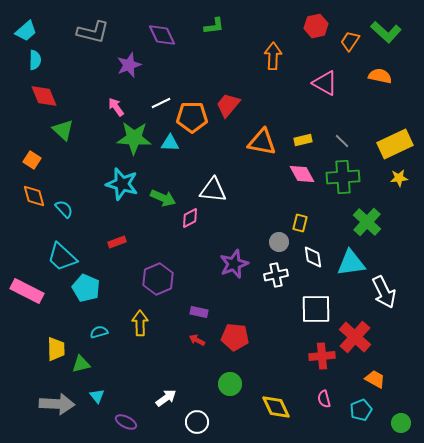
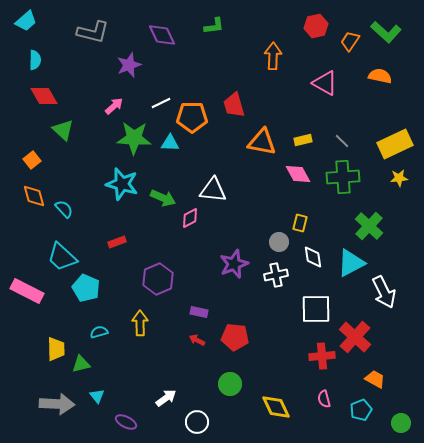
cyan trapezoid at (26, 31): moved 10 px up
red diamond at (44, 96): rotated 8 degrees counterclockwise
red trapezoid at (228, 105): moved 6 px right; rotated 56 degrees counterclockwise
pink arrow at (116, 107): moved 2 px left, 1 px up; rotated 84 degrees clockwise
orange square at (32, 160): rotated 18 degrees clockwise
pink diamond at (302, 174): moved 4 px left
green cross at (367, 222): moved 2 px right, 4 px down
cyan triangle at (351, 263): rotated 20 degrees counterclockwise
